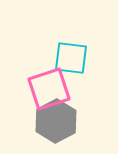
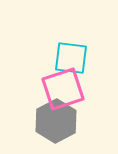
pink square: moved 14 px right
